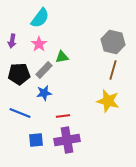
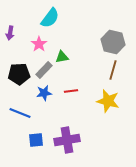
cyan semicircle: moved 10 px right
purple arrow: moved 2 px left, 8 px up
red line: moved 8 px right, 25 px up
